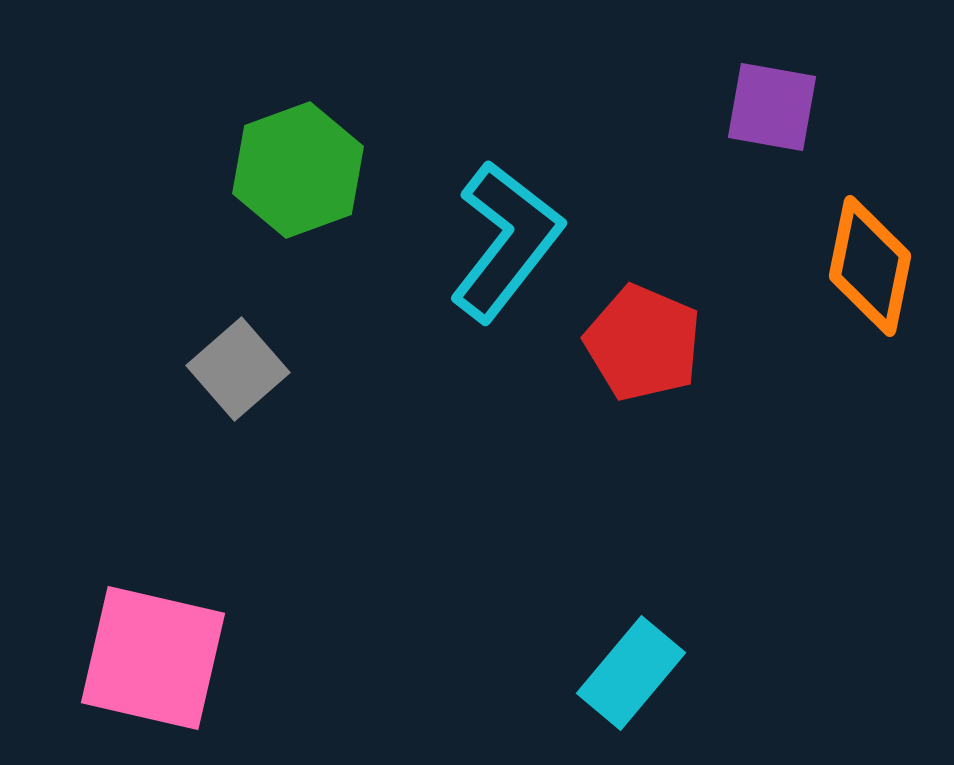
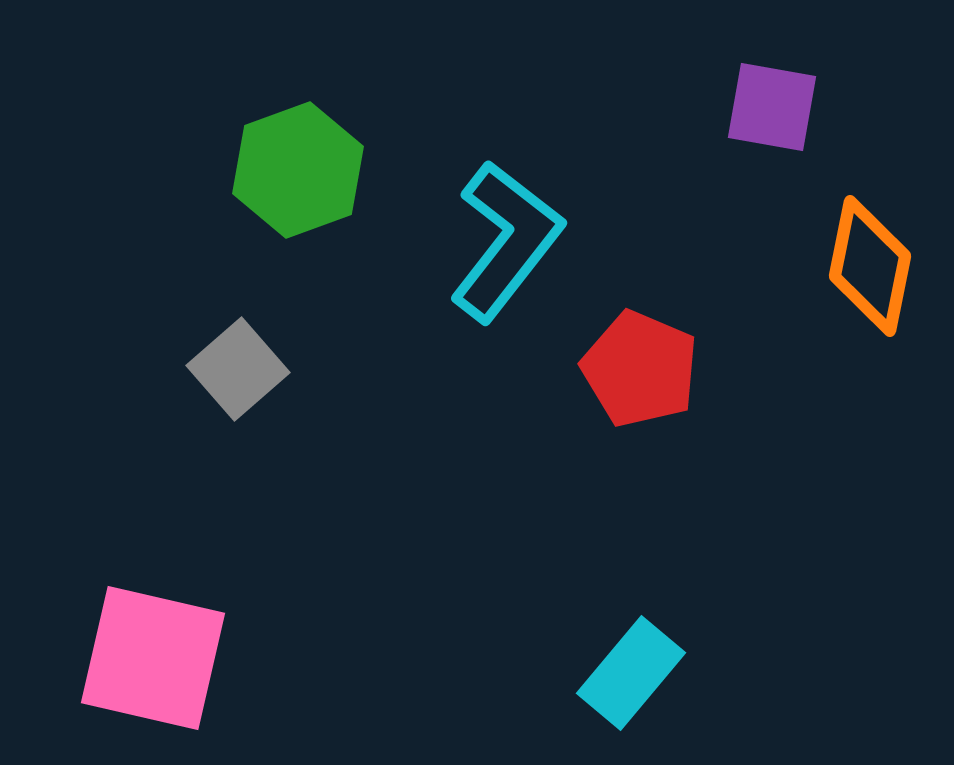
red pentagon: moved 3 px left, 26 px down
